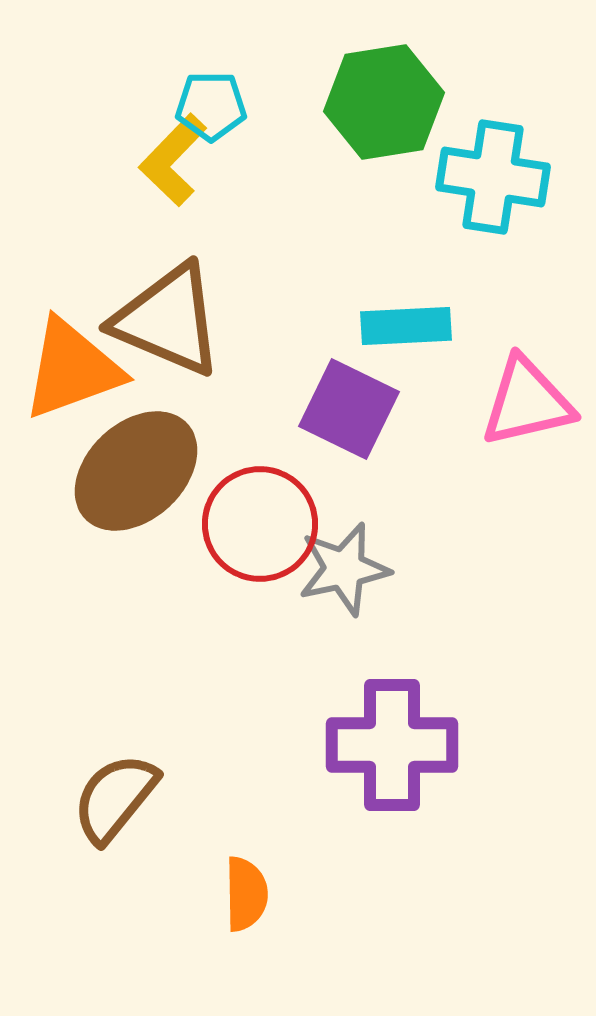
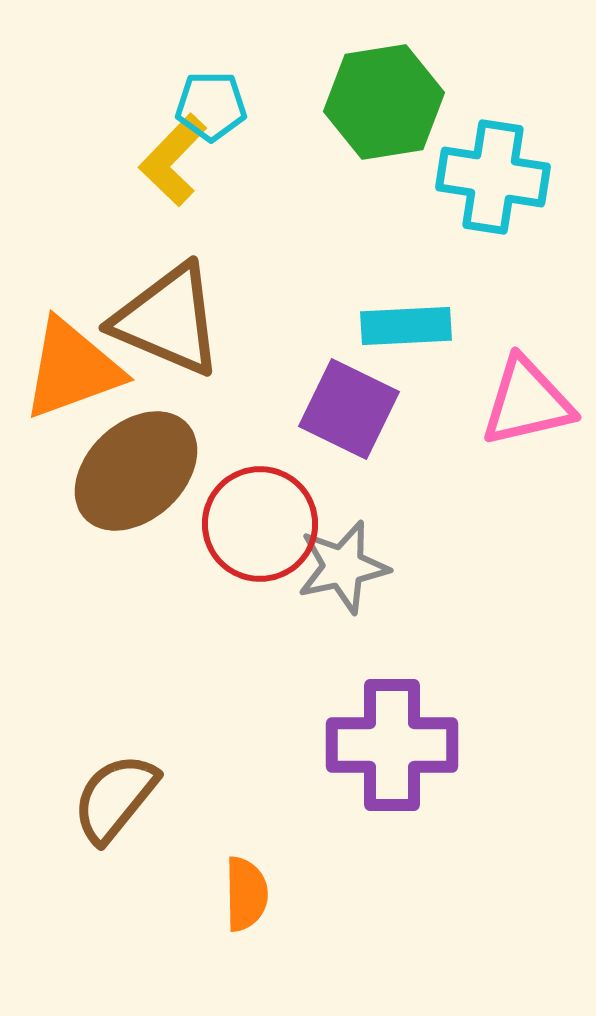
gray star: moved 1 px left, 2 px up
